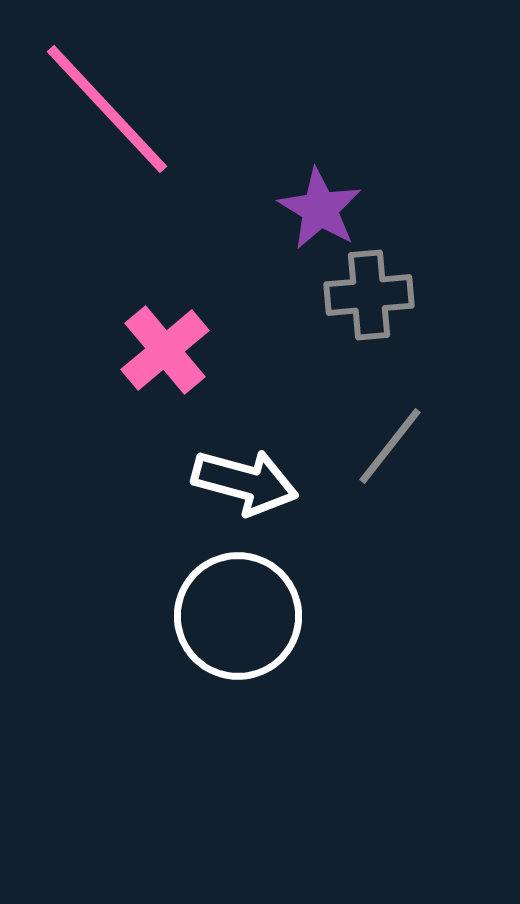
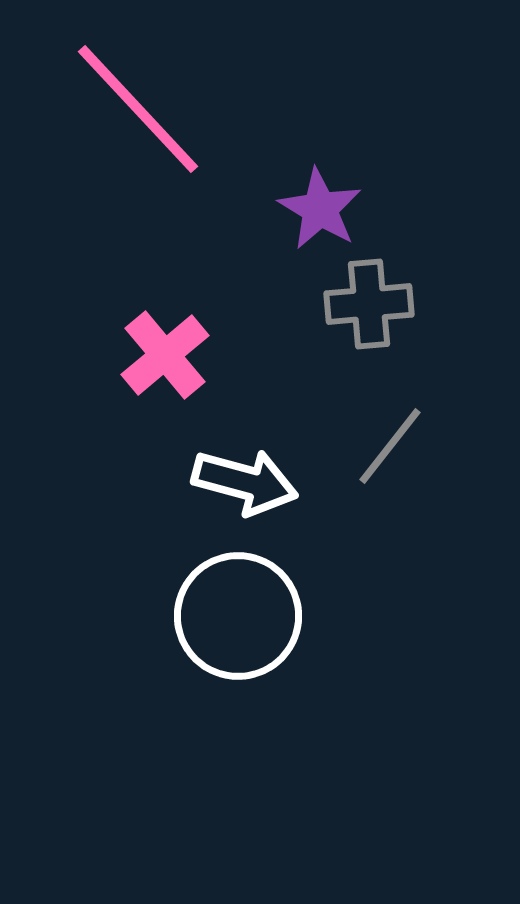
pink line: moved 31 px right
gray cross: moved 9 px down
pink cross: moved 5 px down
